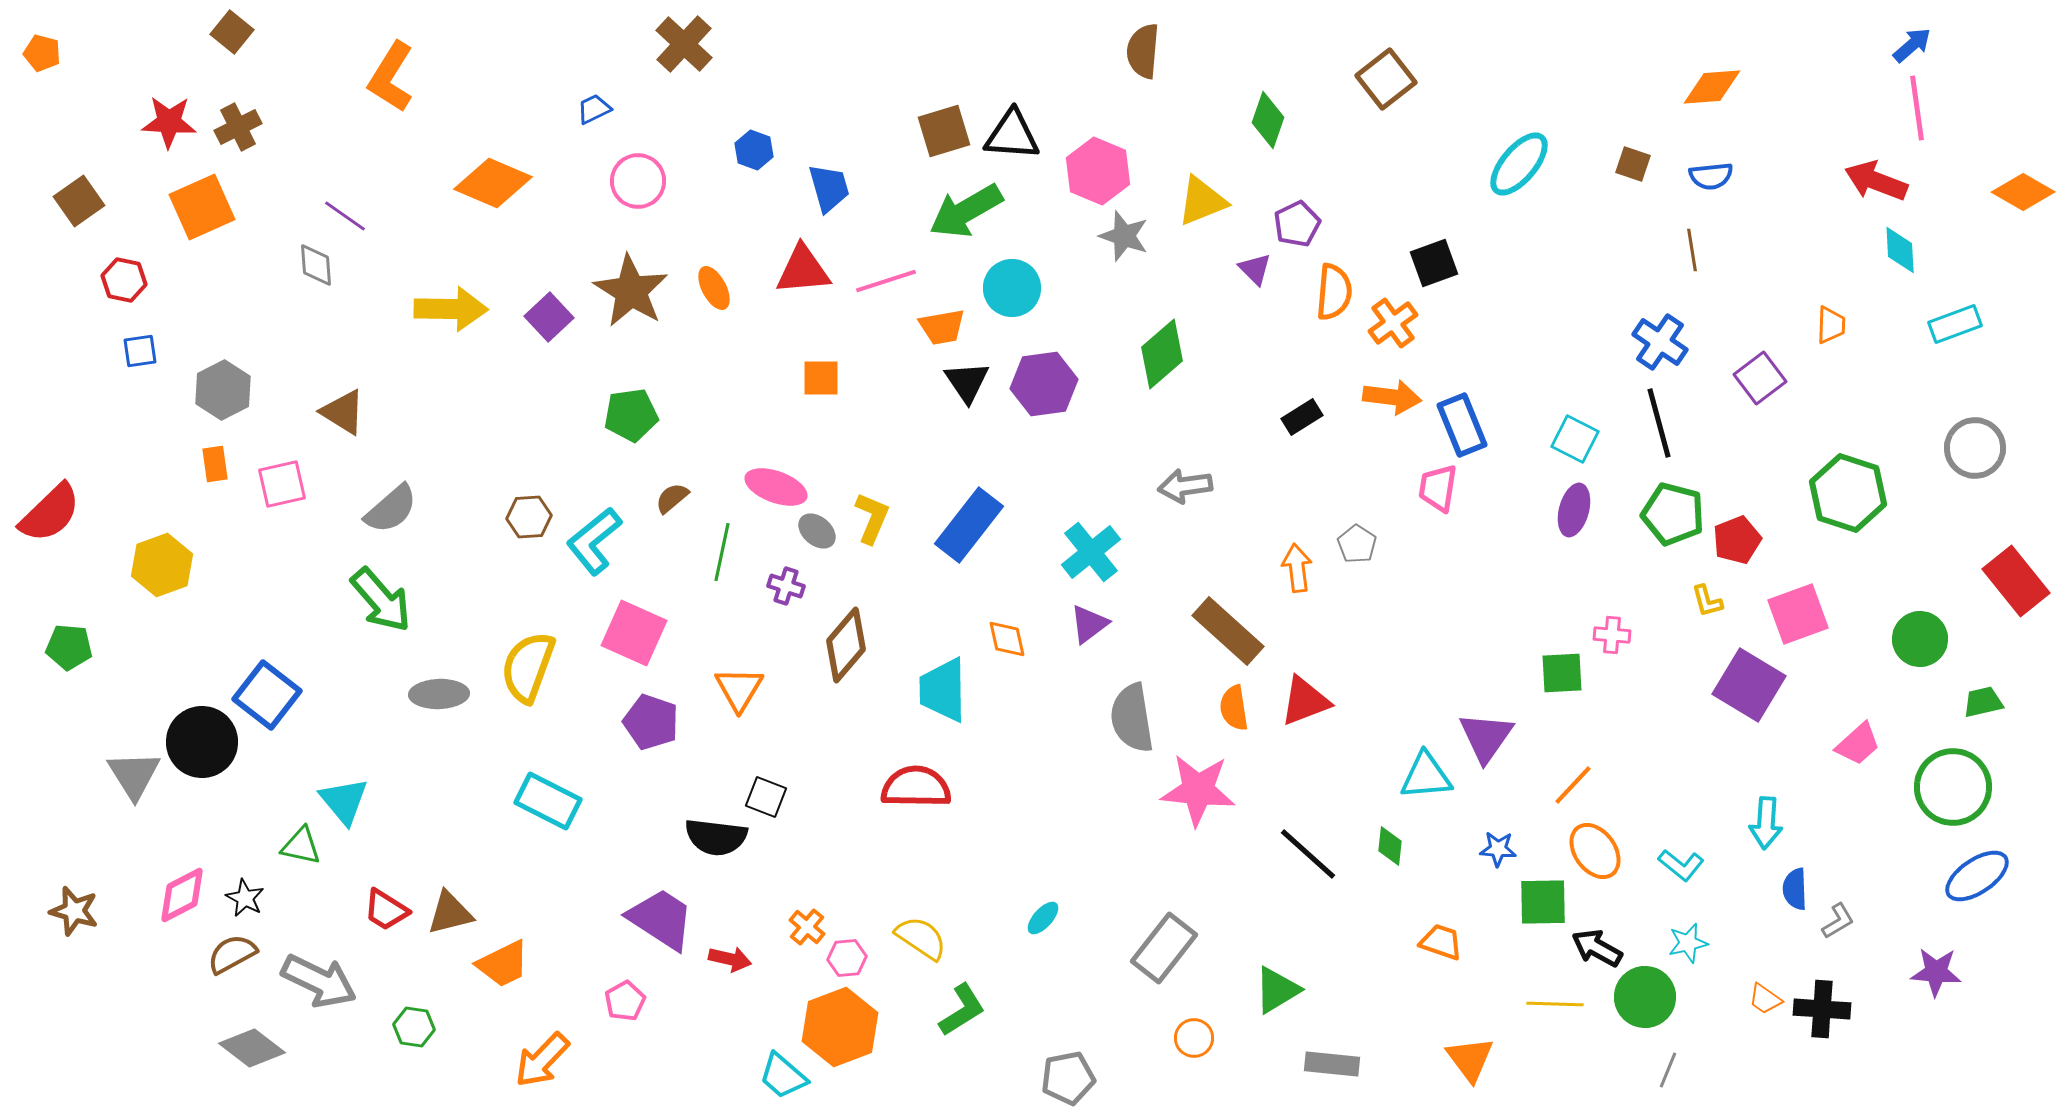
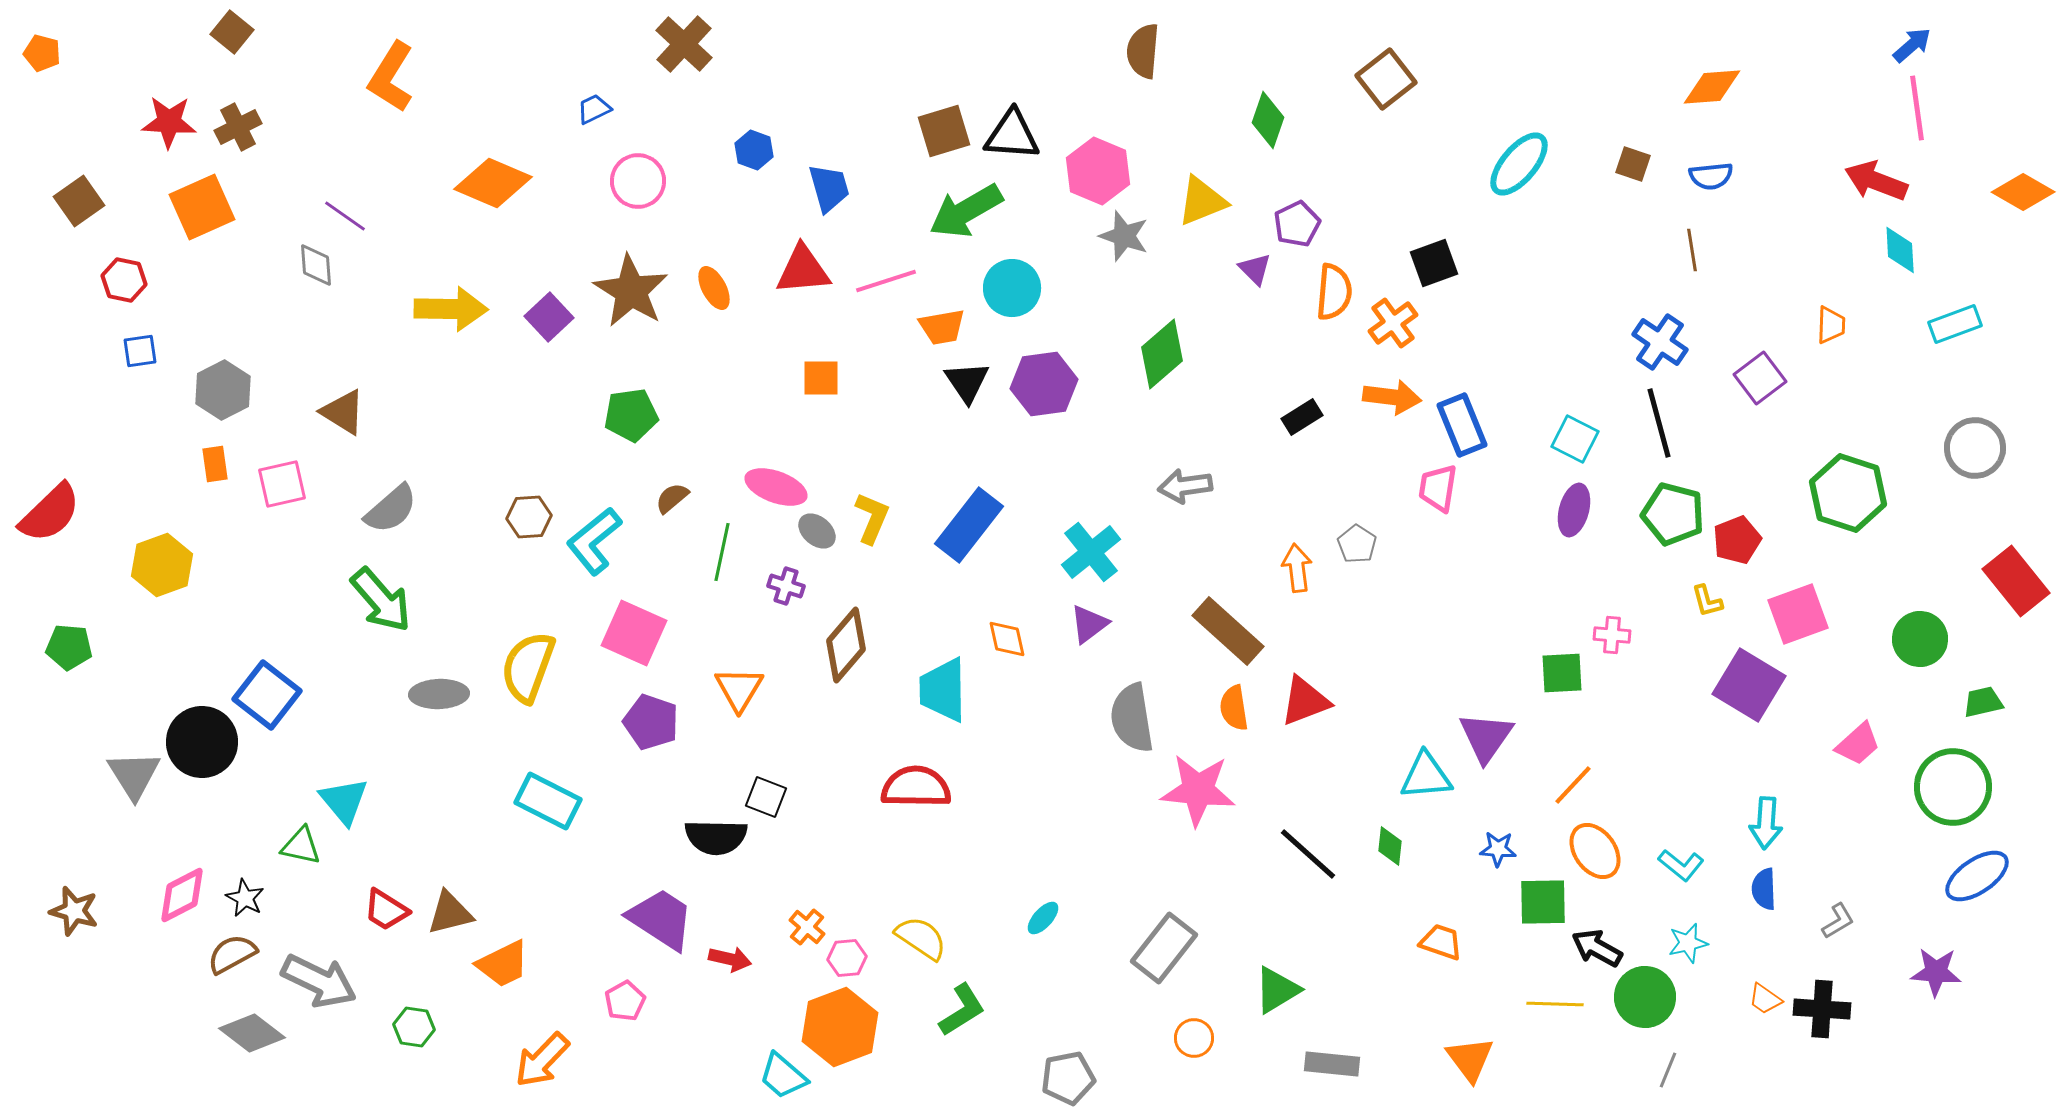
black semicircle at (716, 837): rotated 6 degrees counterclockwise
blue semicircle at (1795, 889): moved 31 px left
gray diamond at (252, 1048): moved 15 px up
